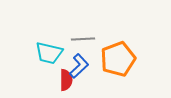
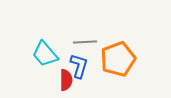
gray line: moved 2 px right, 3 px down
cyan trapezoid: moved 4 px left, 1 px down; rotated 36 degrees clockwise
blue L-shape: rotated 30 degrees counterclockwise
